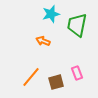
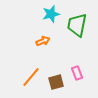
orange arrow: rotated 136 degrees clockwise
